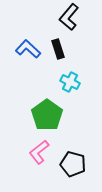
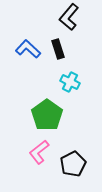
black pentagon: rotated 30 degrees clockwise
